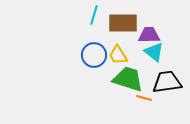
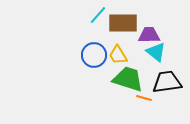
cyan line: moved 4 px right; rotated 24 degrees clockwise
cyan triangle: moved 2 px right
